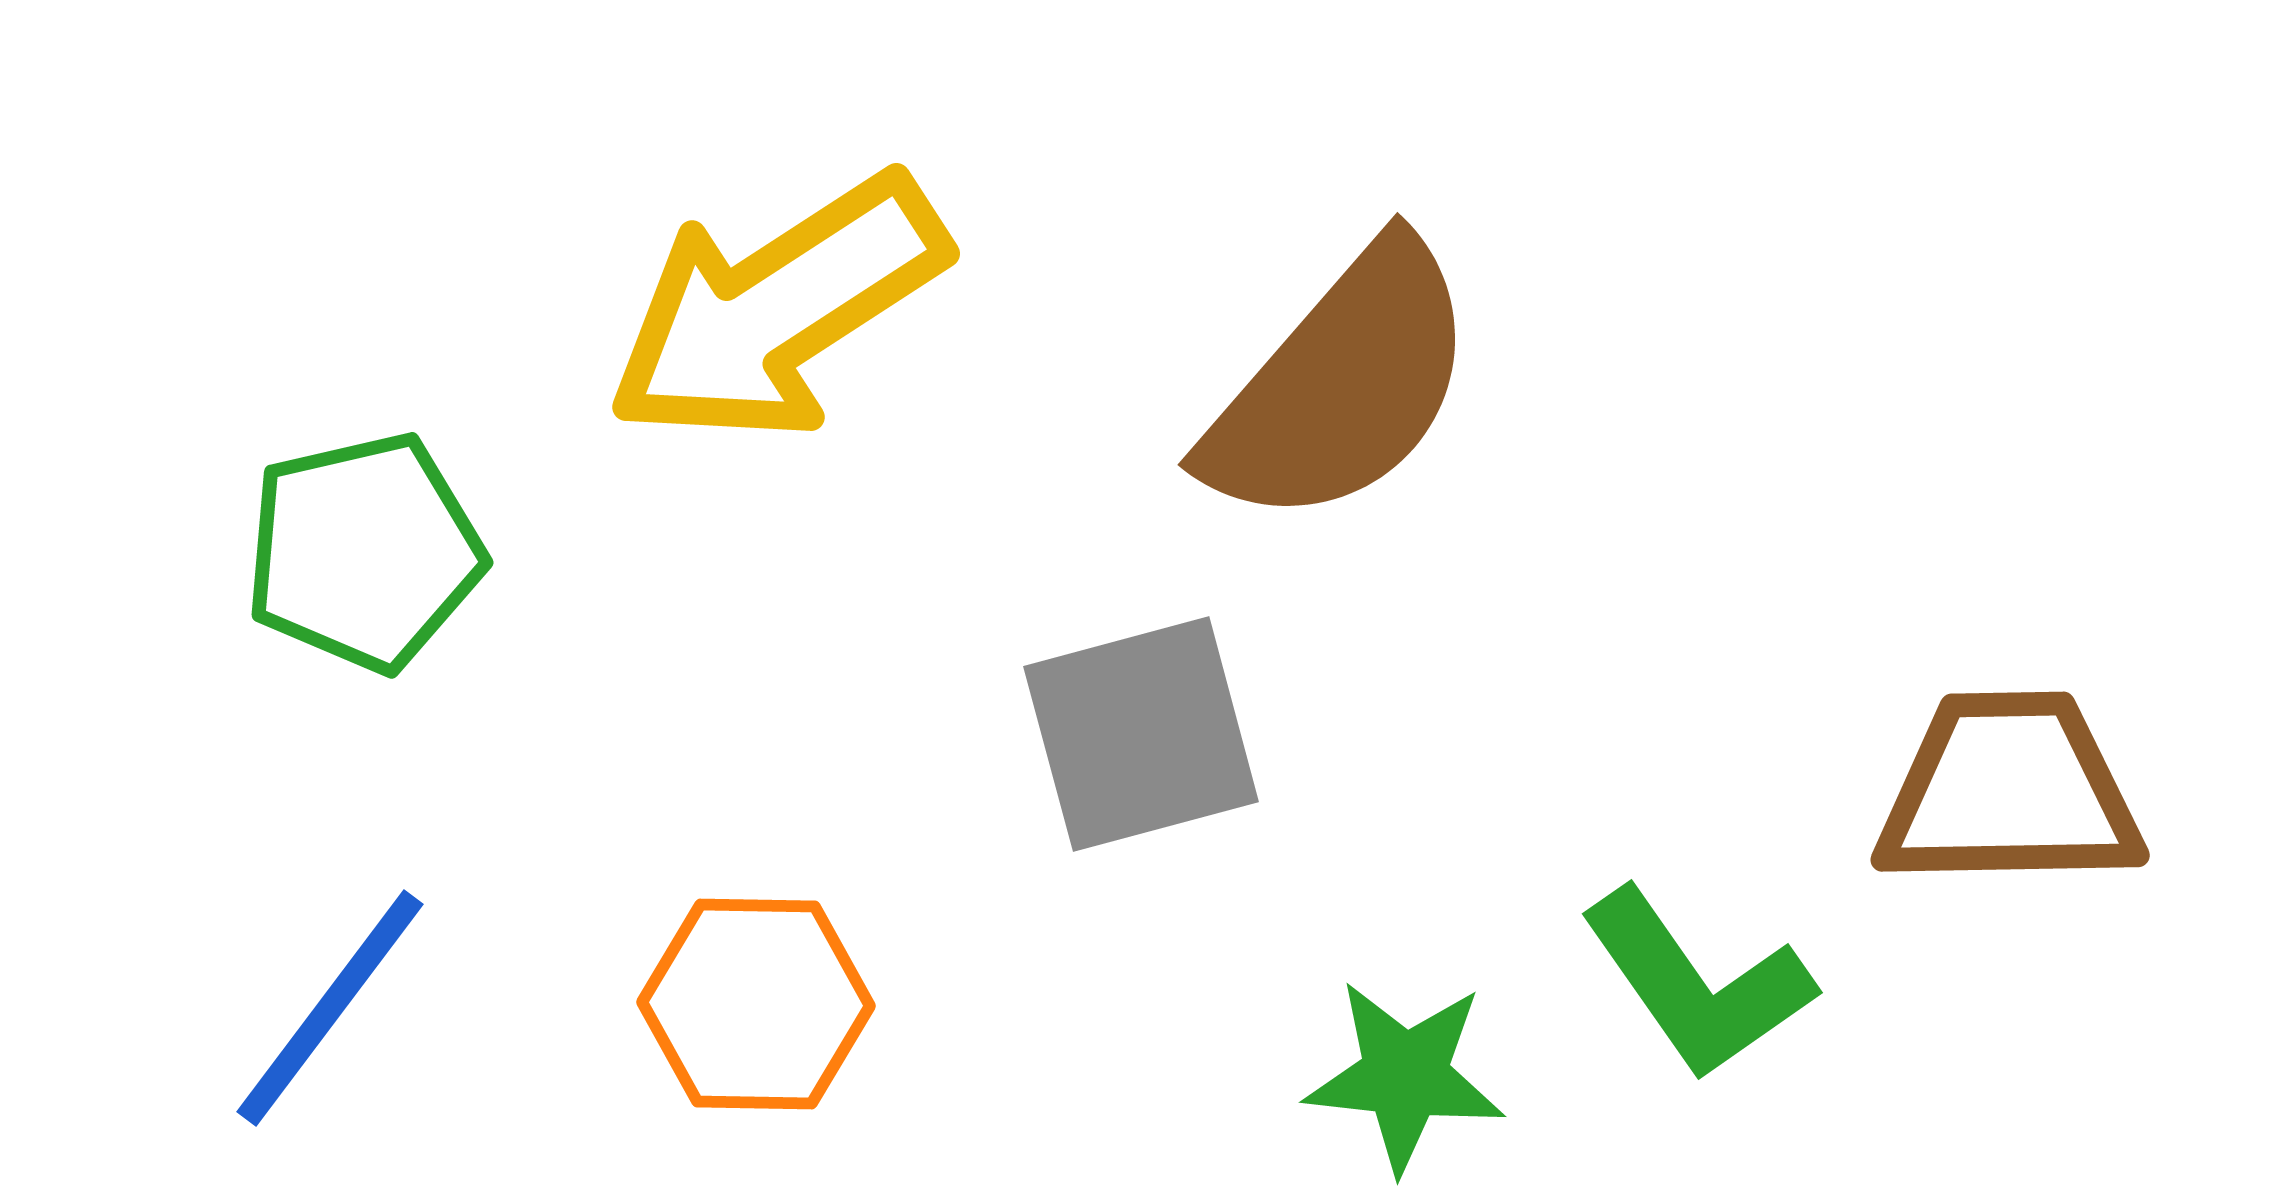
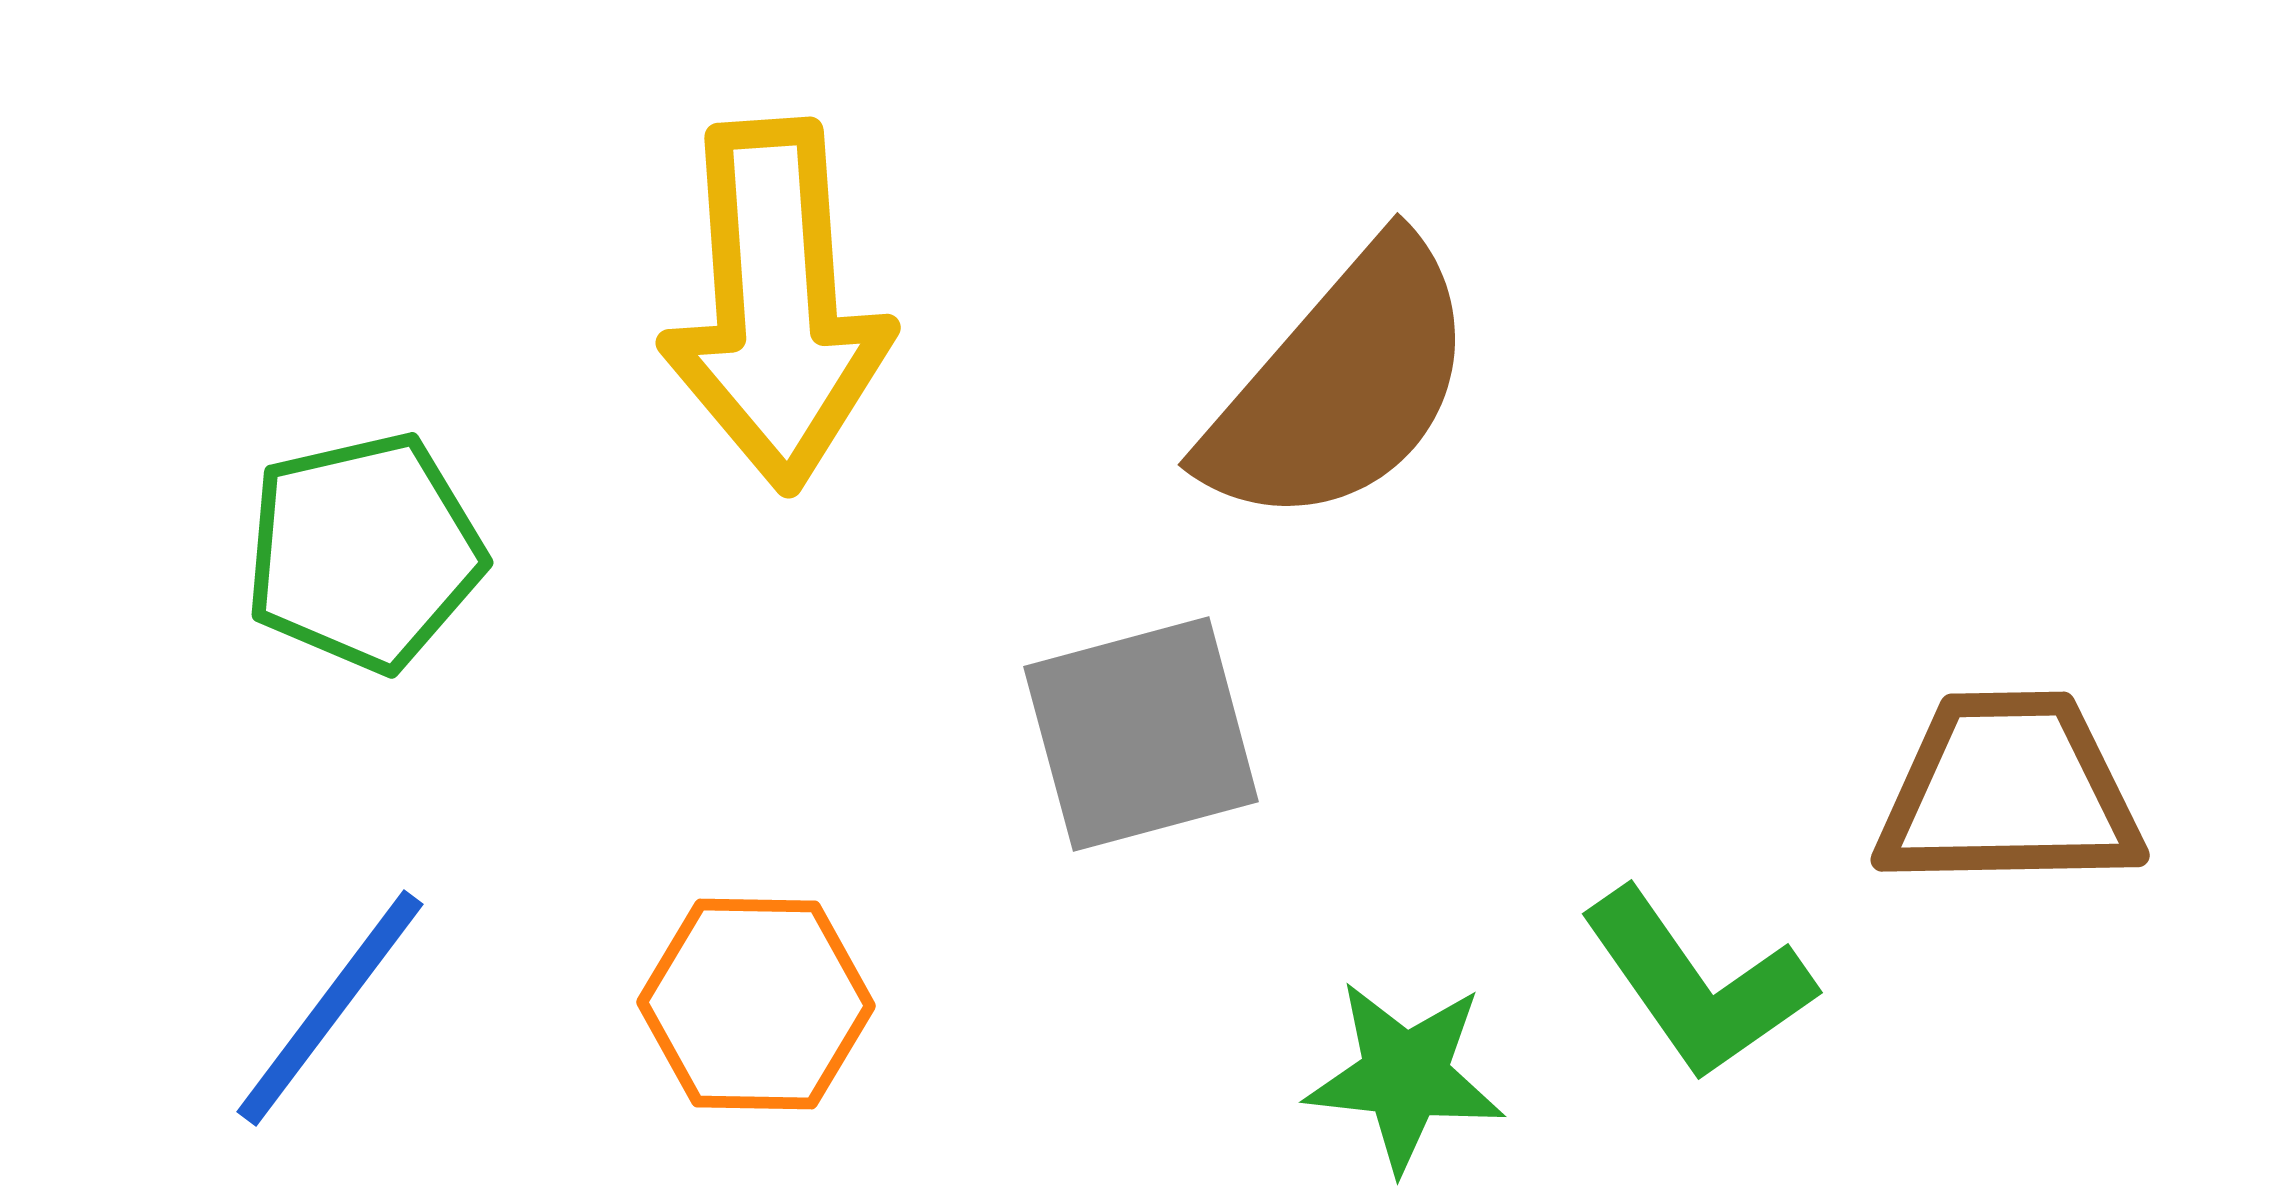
yellow arrow: moved 1 px left, 4 px up; rotated 61 degrees counterclockwise
